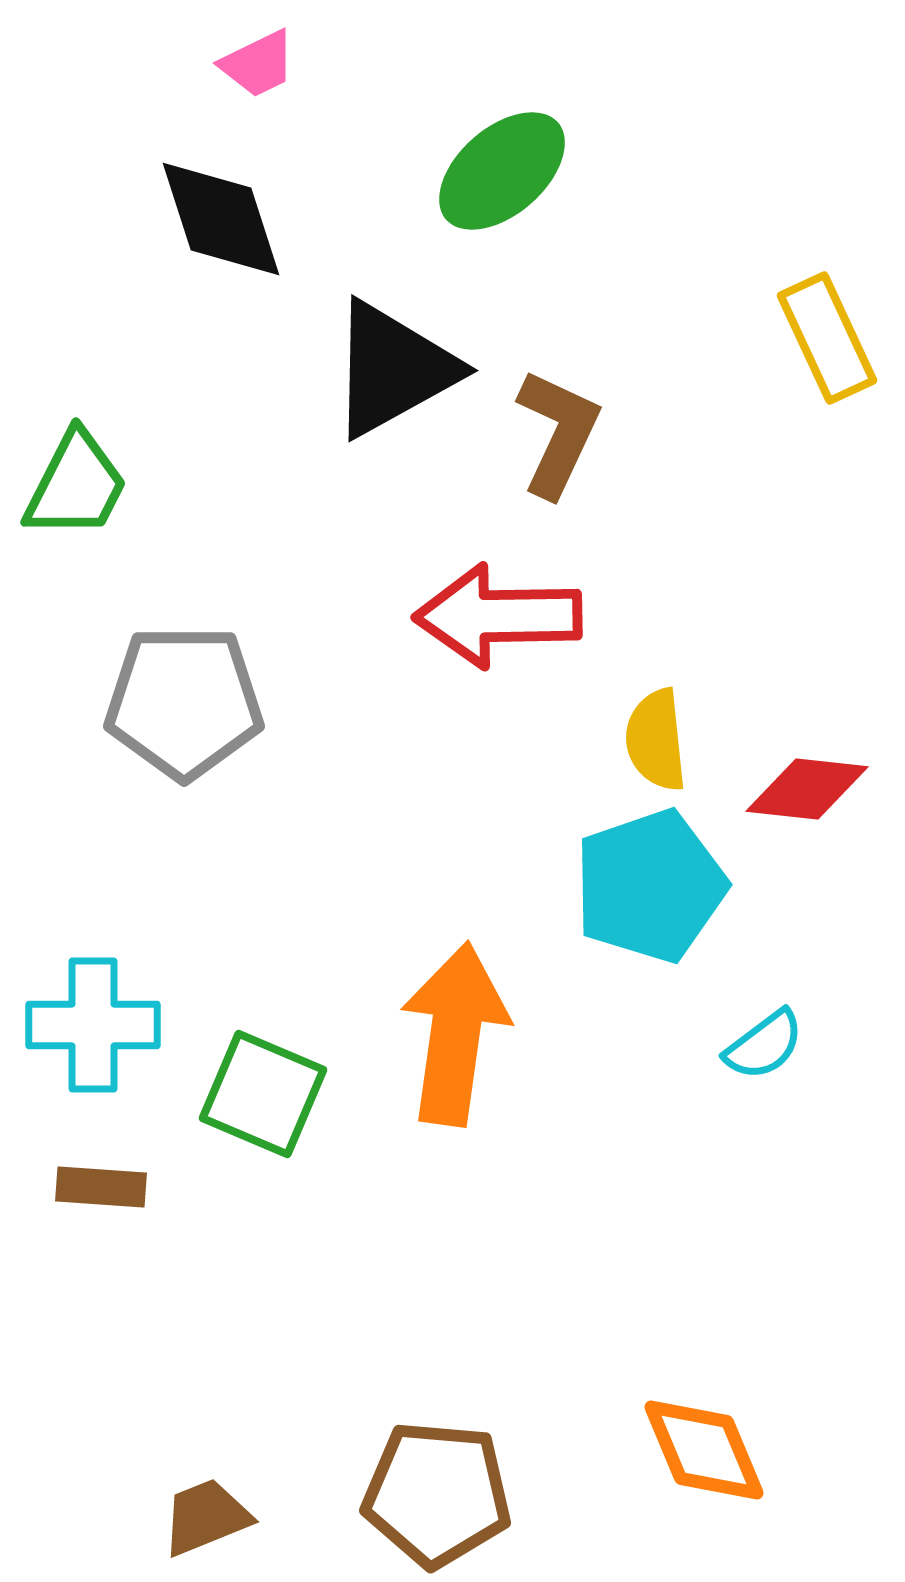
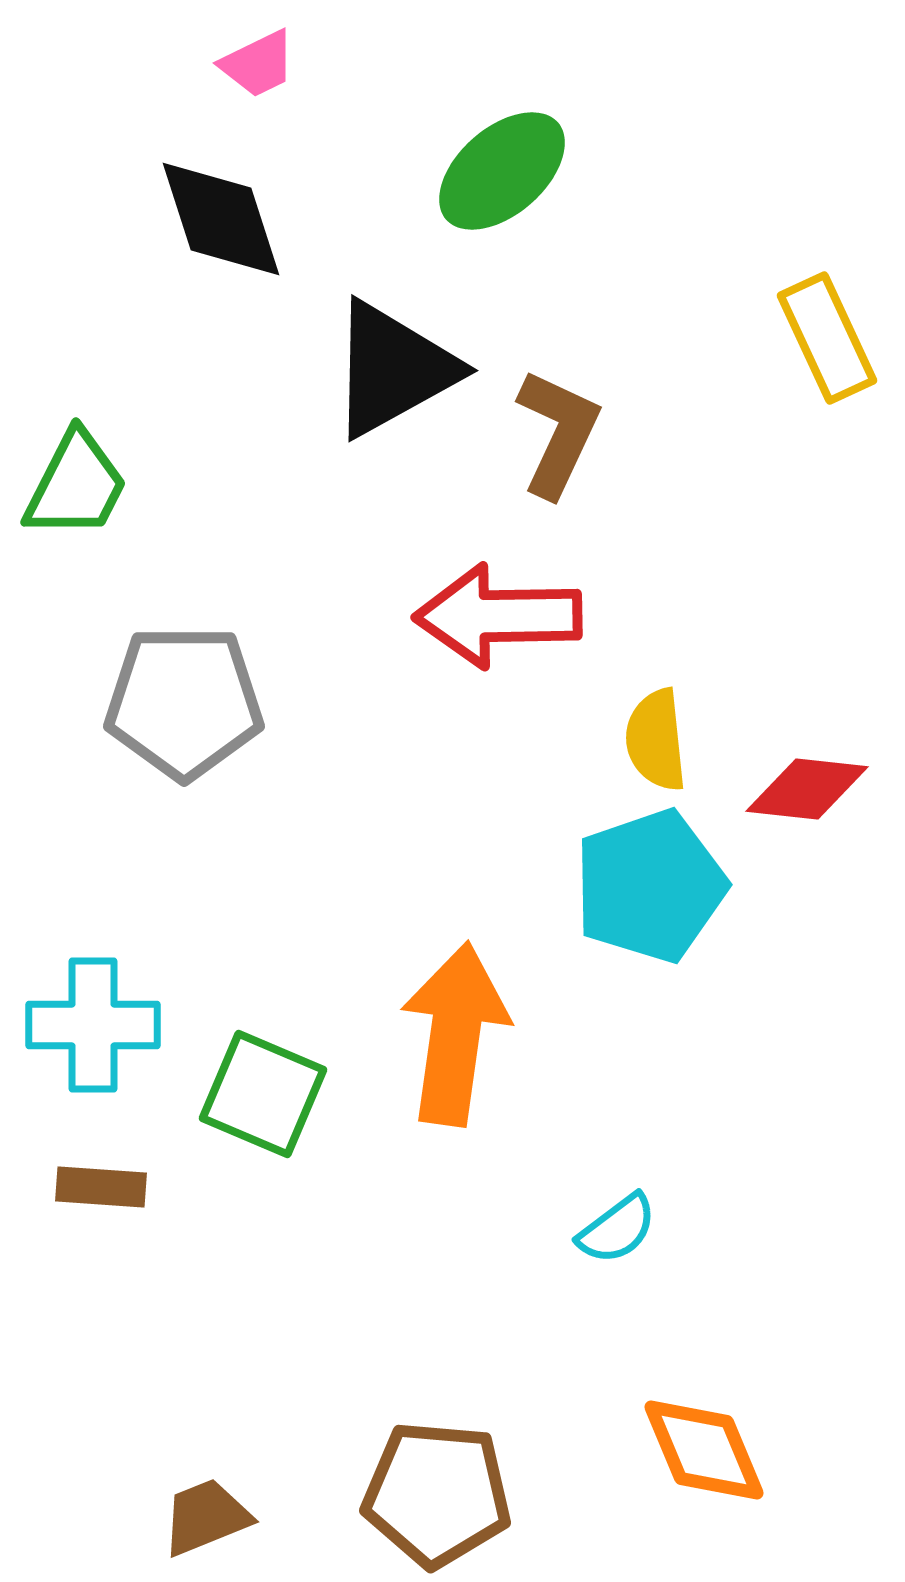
cyan semicircle: moved 147 px left, 184 px down
